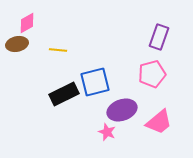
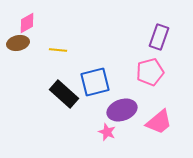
brown ellipse: moved 1 px right, 1 px up
pink pentagon: moved 2 px left, 2 px up
black rectangle: rotated 68 degrees clockwise
